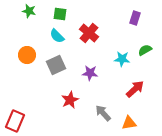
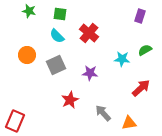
purple rectangle: moved 5 px right, 2 px up
red arrow: moved 6 px right, 1 px up
